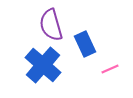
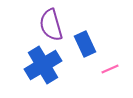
blue cross: rotated 18 degrees clockwise
